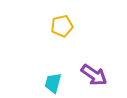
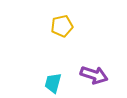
purple arrow: rotated 16 degrees counterclockwise
